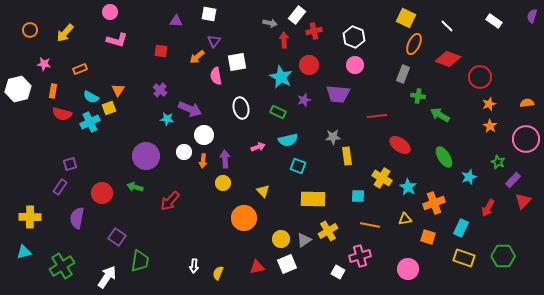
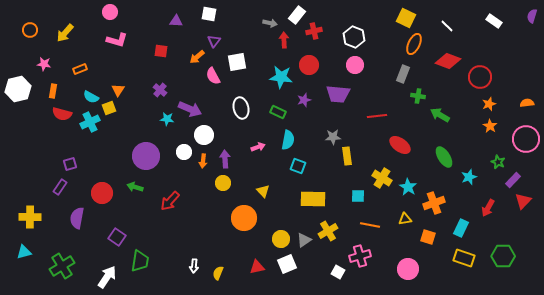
red diamond at (448, 59): moved 2 px down
pink semicircle at (216, 76): moved 3 px left; rotated 18 degrees counterclockwise
cyan star at (281, 77): rotated 20 degrees counterclockwise
cyan semicircle at (288, 140): rotated 66 degrees counterclockwise
